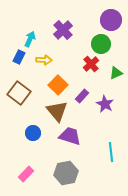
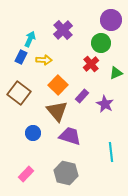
green circle: moved 1 px up
blue rectangle: moved 2 px right
gray hexagon: rotated 25 degrees clockwise
